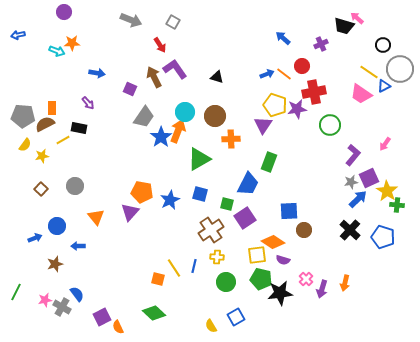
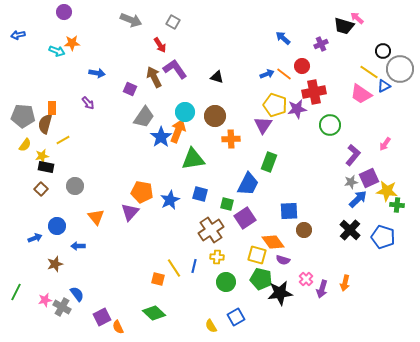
black circle at (383, 45): moved 6 px down
brown semicircle at (45, 124): rotated 48 degrees counterclockwise
black rectangle at (79, 128): moved 33 px left, 39 px down
green triangle at (199, 159): moved 6 px left; rotated 20 degrees clockwise
yellow star at (387, 191): rotated 25 degrees counterclockwise
orange diamond at (273, 242): rotated 20 degrees clockwise
yellow square at (257, 255): rotated 24 degrees clockwise
